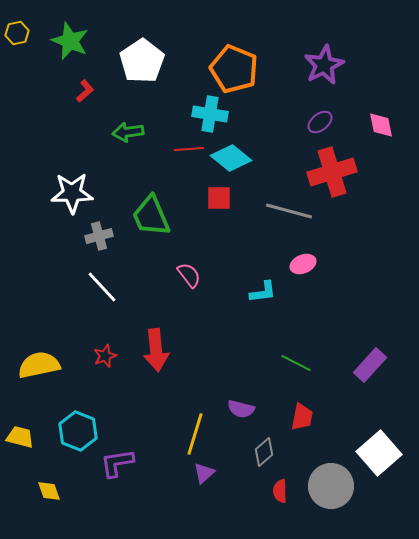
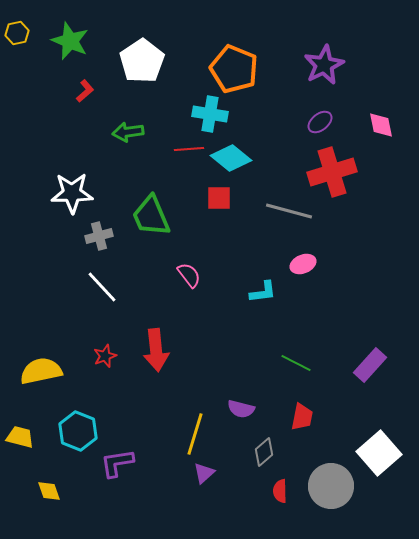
yellow semicircle: moved 2 px right, 6 px down
